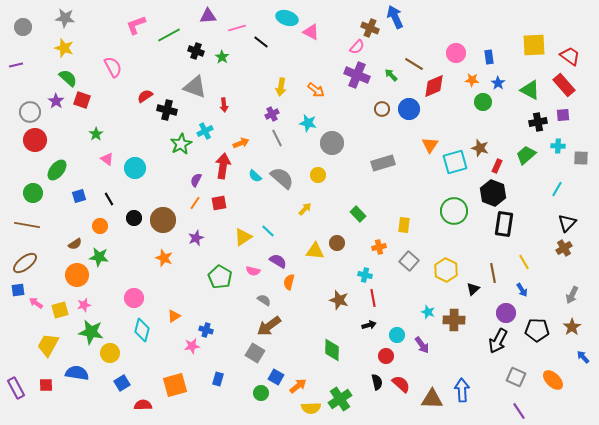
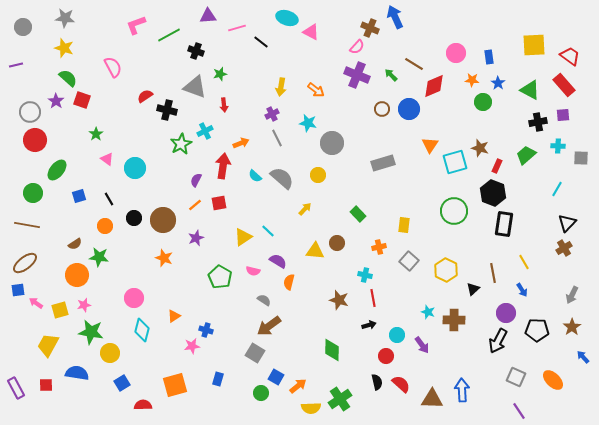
green star at (222, 57): moved 2 px left, 17 px down; rotated 24 degrees clockwise
orange line at (195, 203): moved 2 px down; rotated 16 degrees clockwise
orange circle at (100, 226): moved 5 px right
